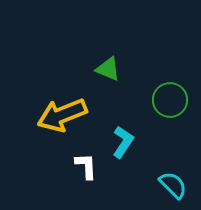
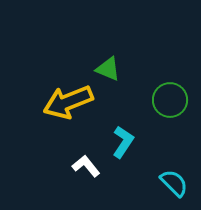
yellow arrow: moved 6 px right, 13 px up
white L-shape: rotated 36 degrees counterclockwise
cyan semicircle: moved 1 px right, 2 px up
